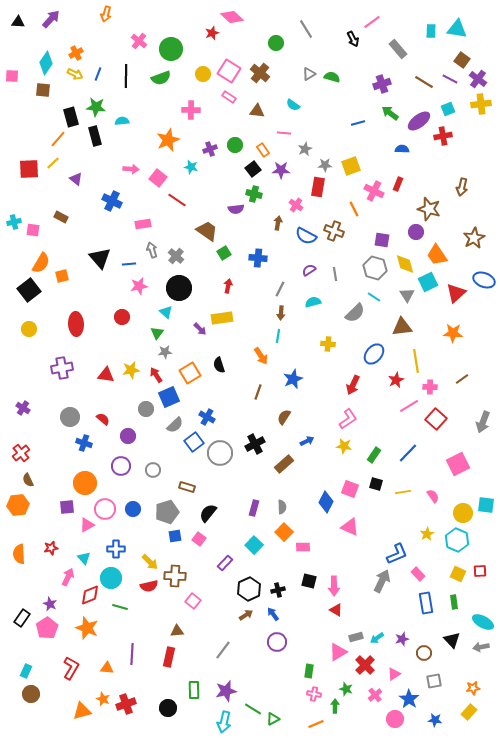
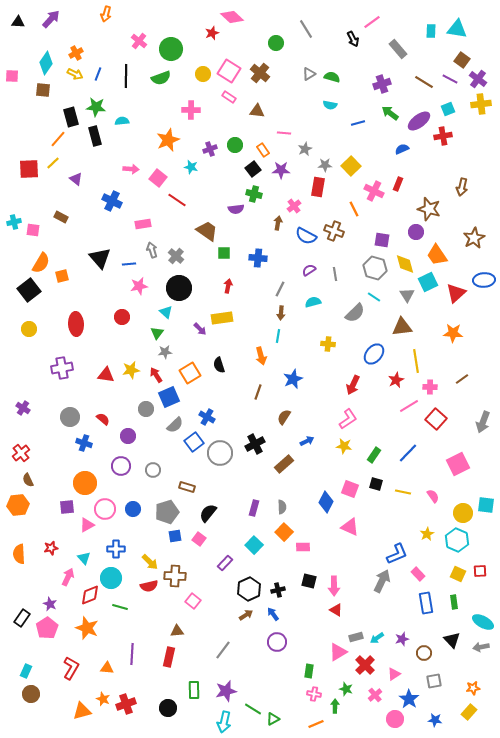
cyan semicircle at (293, 105): moved 37 px right; rotated 24 degrees counterclockwise
blue semicircle at (402, 149): rotated 24 degrees counterclockwise
yellow square at (351, 166): rotated 24 degrees counterclockwise
pink cross at (296, 205): moved 2 px left, 1 px down; rotated 16 degrees clockwise
green square at (224, 253): rotated 32 degrees clockwise
blue ellipse at (484, 280): rotated 25 degrees counterclockwise
orange arrow at (261, 356): rotated 18 degrees clockwise
yellow line at (403, 492): rotated 21 degrees clockwise
